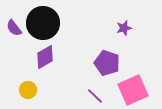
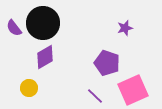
purple star: moved 1 px right
yellow circle: moved 1 px right, 2 px up
